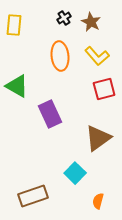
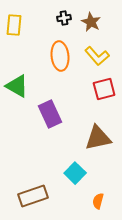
black cross: rotated 24 degrees clockwise
brown triangle: rotated 24 degrees clockwise
